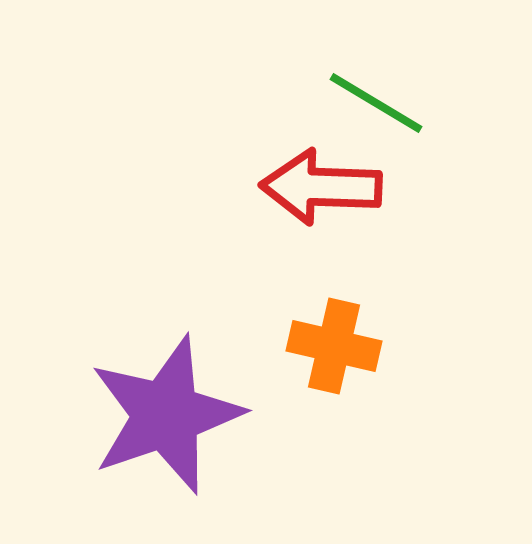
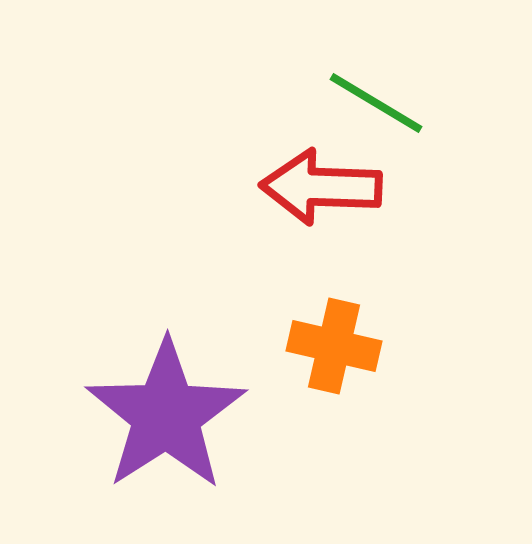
purple star: rotated 14 degrees counterclockwise
